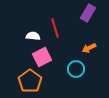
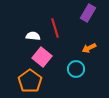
pink square: rotated 24 degrees counterclockwise
